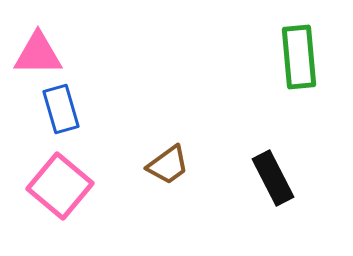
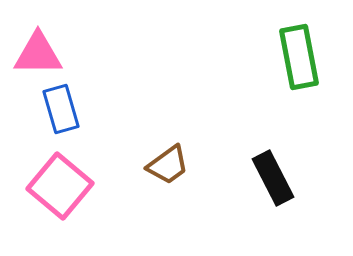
green rectangle: rotated 6 degrees counterclockwise
